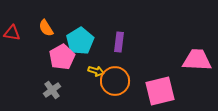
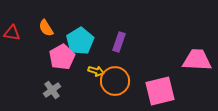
purple rectangle: rotated 12 degrees clockwise
